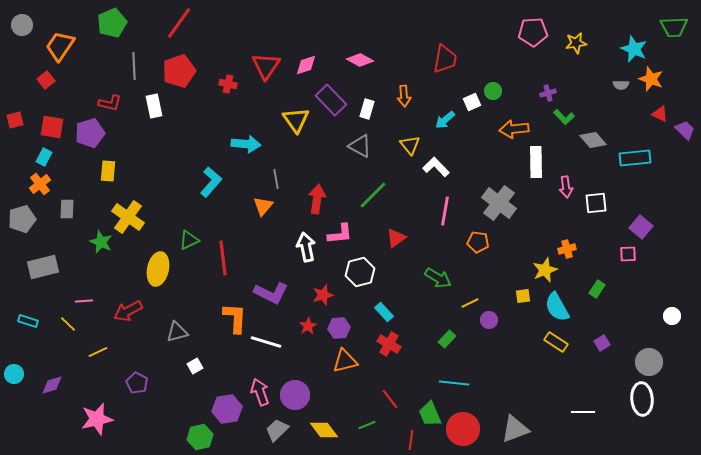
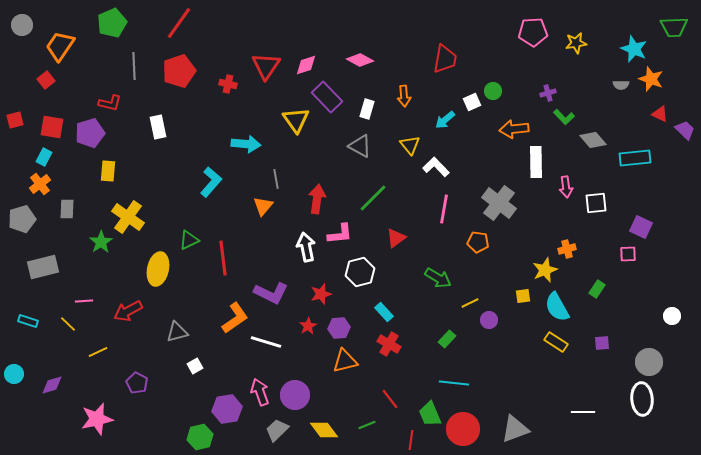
purple rectangle at (331, 100): moved 4 px left, 3 px up
white rectangle at (154, 106): moved 4 px right, 21 px down
green line at (373, 195): moved 3 px down
pink line at (445, 211): moved 1 px left, 2 px up
purple square at (641, 227): rotated 15 degrees counterclockwise
green star at (101, 242): rotated 15 degrees clockwise
red star at (323, 295): moved 2 px left, 1 px up
orange L-shape at (235, 318): rotated 52 degrees clockwise
purple square at (602, 343): rotated 28 degrees clockwise
